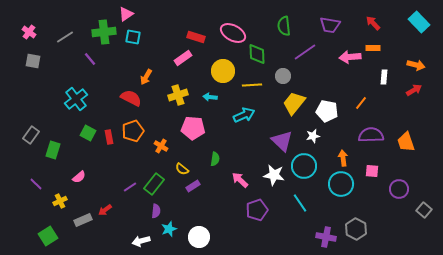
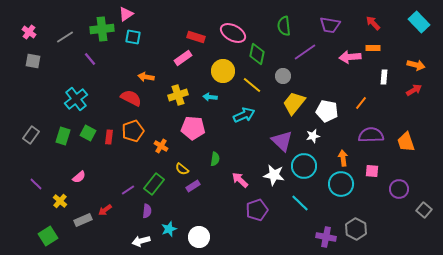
green cross at (104, 32): moved 2 px left, 3 px up
green diamond at (257, 54): rotated 15 degrees clockwise
orange arrow at (146, 77): rotated 70 degrees clockwise
yellow line at (252, 85): rotated 42 degrees clockwise
red rectangle at (109, 137): rotated 16 degrees clockwise
green rectangle at (53, 150): moved 10 px right, 14 px up
purple line at (130, 187): moved 2 px left, 3 px down
yellow cross at (60, 201): rotated 24 degrees counterclockwise
cyan line at (300, 203): rotated 12 degrees counterclockwise
purple semicircle at (156, 211): moved 9 px left
